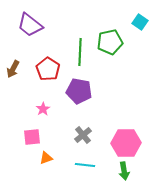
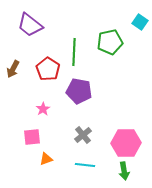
green line: moved 6 px left
orange triangle: moved 1 px down
